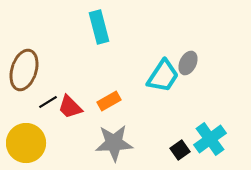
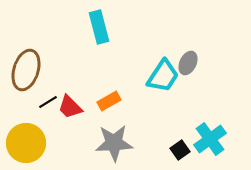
brown ellipse: moved 2 px right
